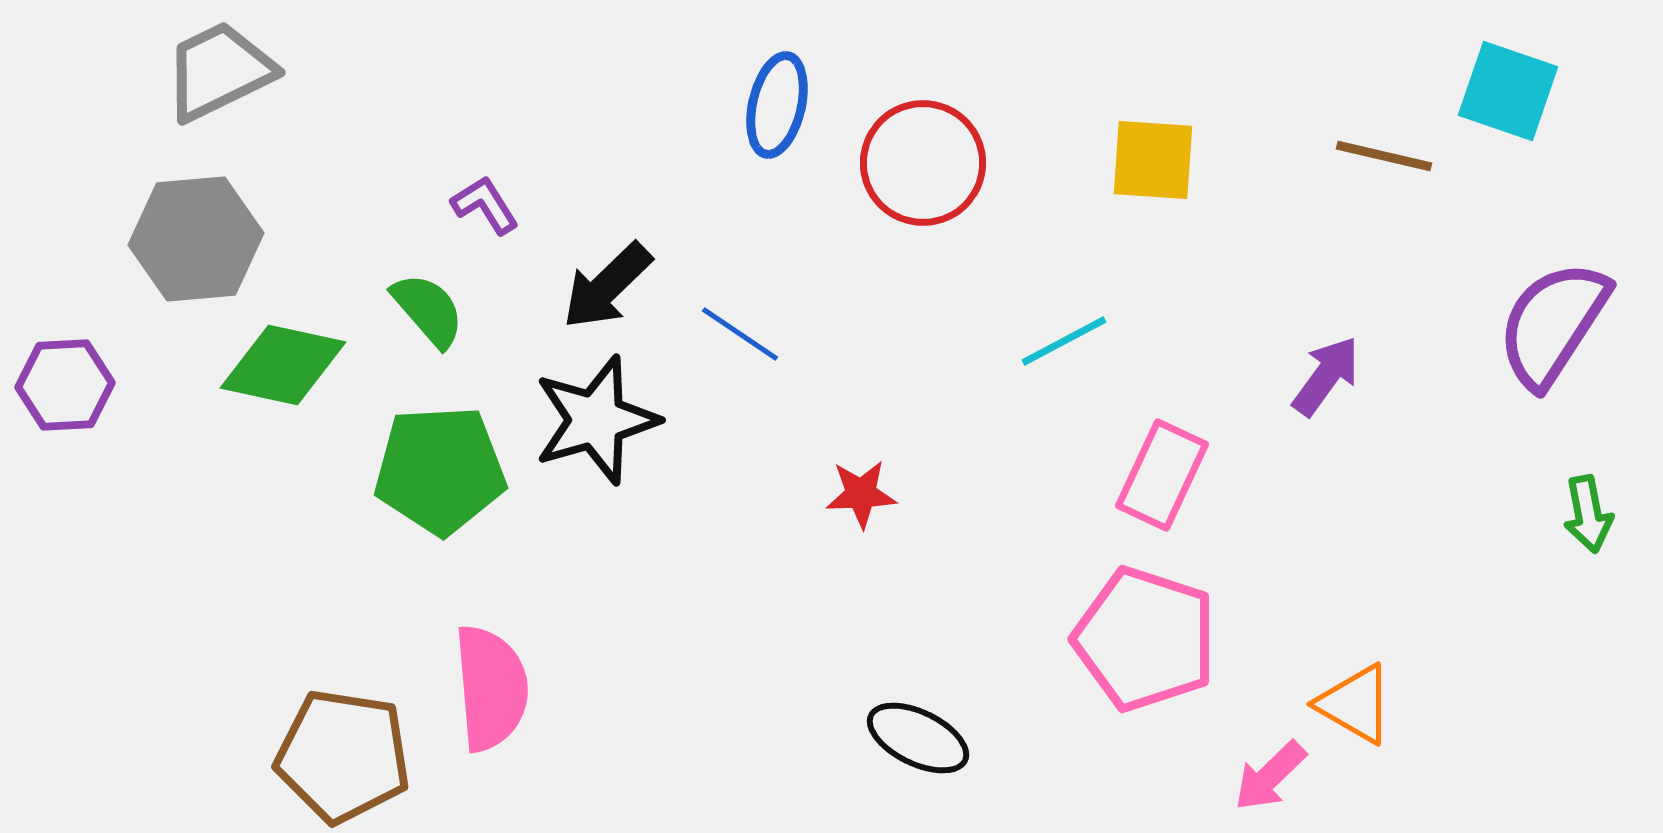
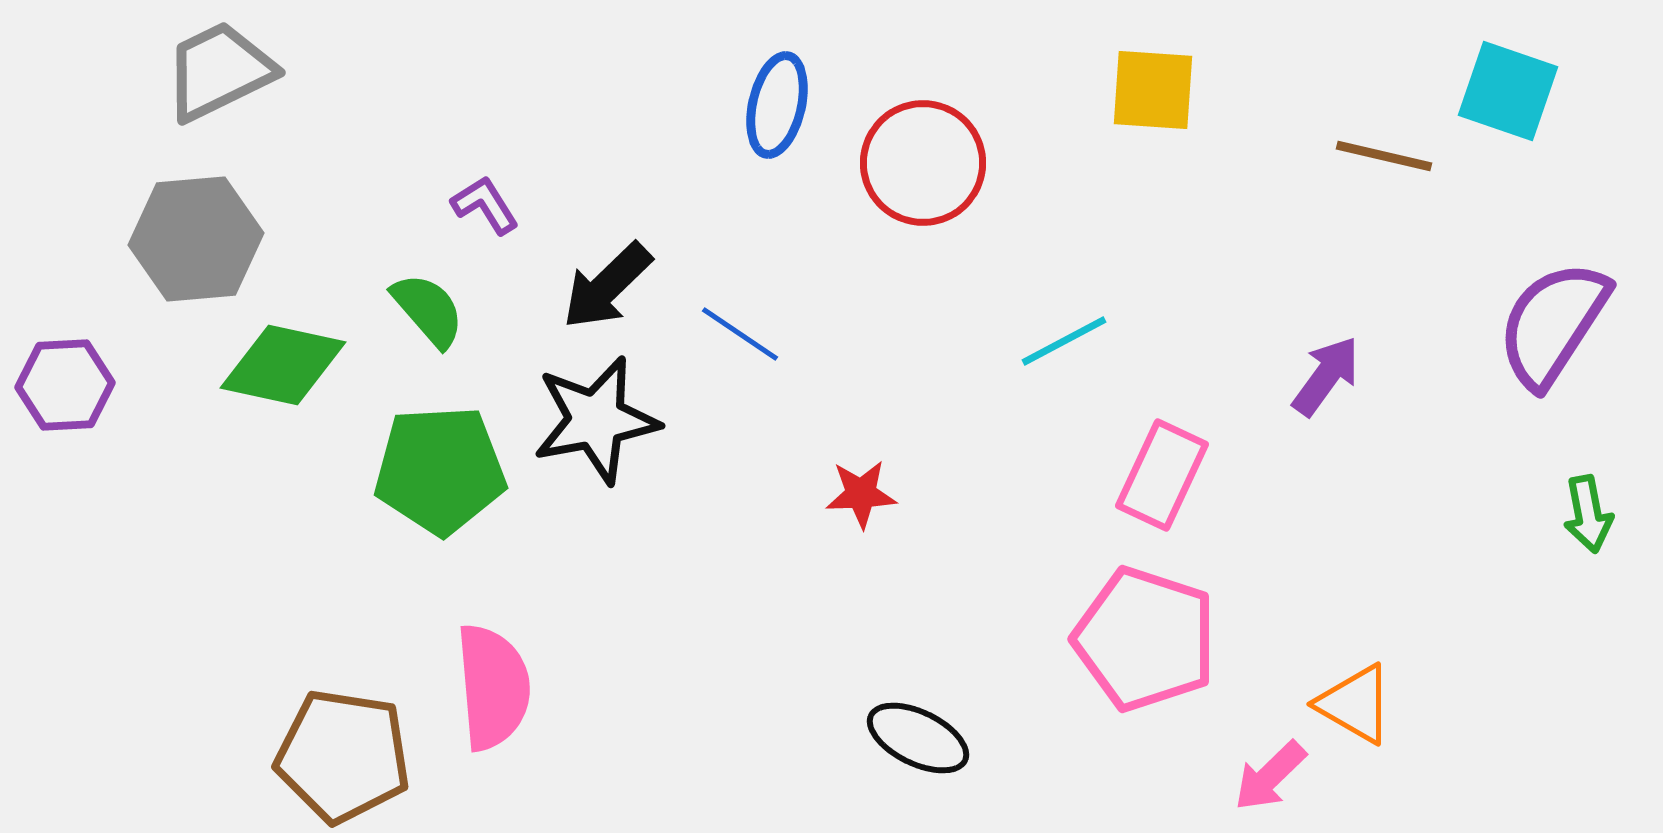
yellow square: moved 70 px up
black star: rotated 5 degrees clockwise
pink semicircle: moved 2 px right, 1 px up
